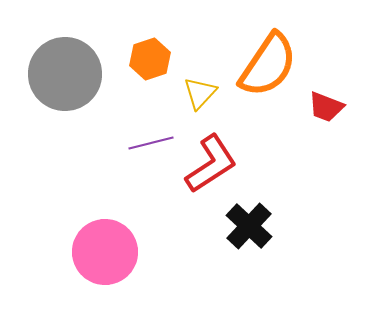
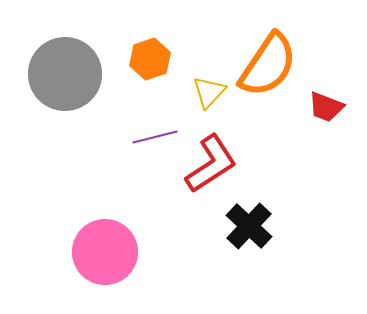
yellow triangle: moved 9 px right, 1 px up
purple line: moved 4 px right, 6 px up
